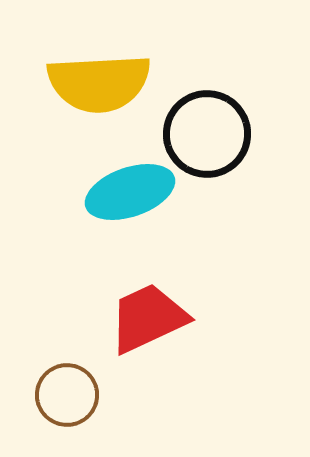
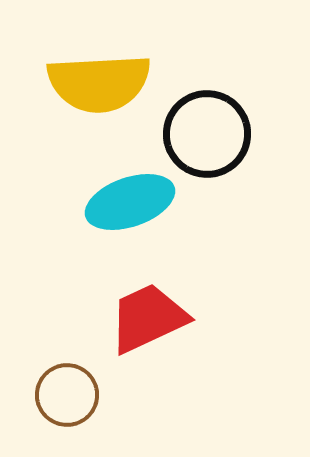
cyan ellipse: moved 10 px down
